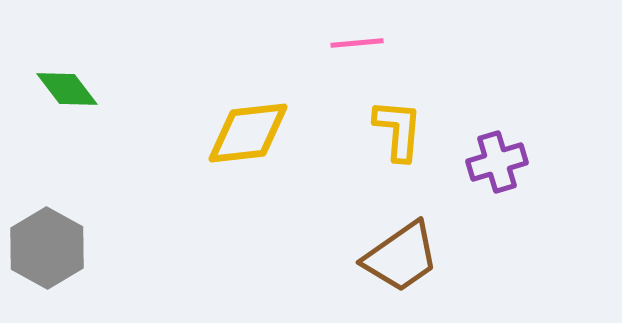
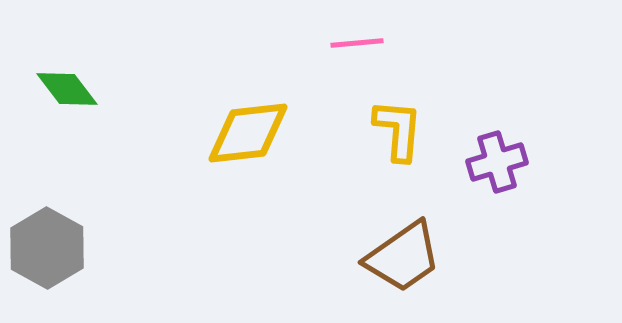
brown trapezoid: moved 2 px right
